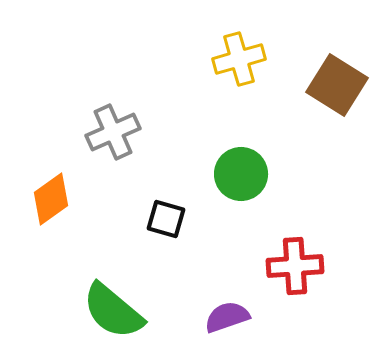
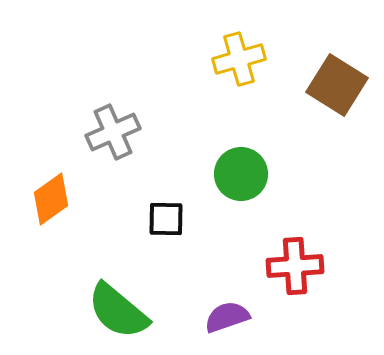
black square: rotated 15 degrees counterclockwise
green semicircle: moved 5 px right
